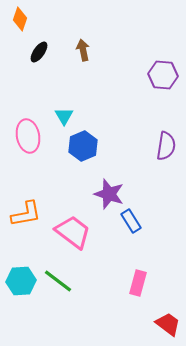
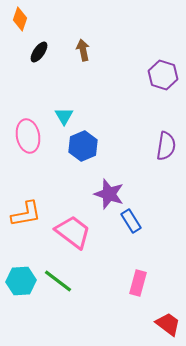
purple hexagon: rotated 12 degrees clockwise
